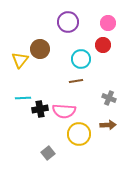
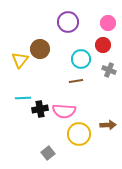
gray cross: moved 28 px up
